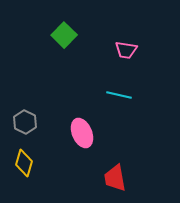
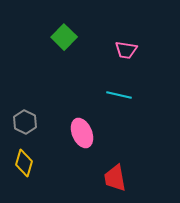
green square: moved 2 px down
